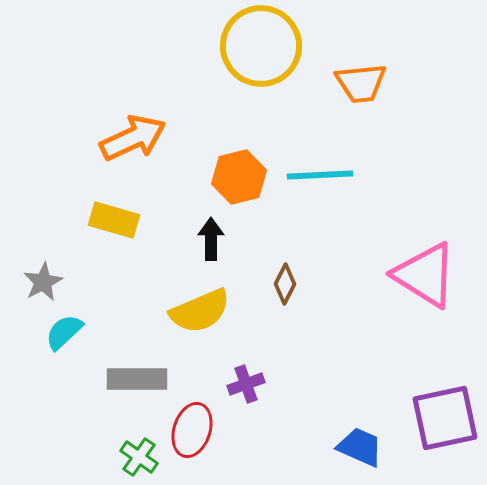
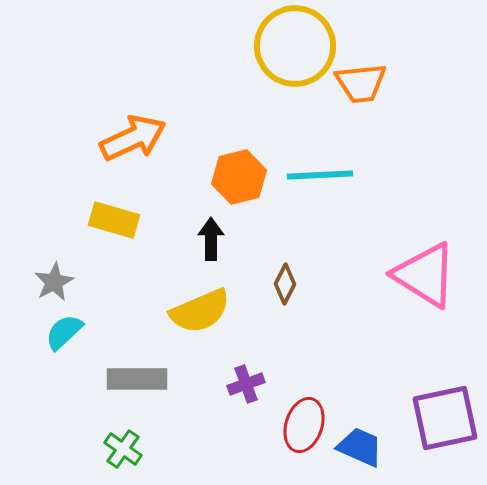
yellow circle: moved 34 px right
gray star: moved 11 px right
red ellipse: moved 112 px right, 5 px up
green cross: moved 16 px left, 8 px up
